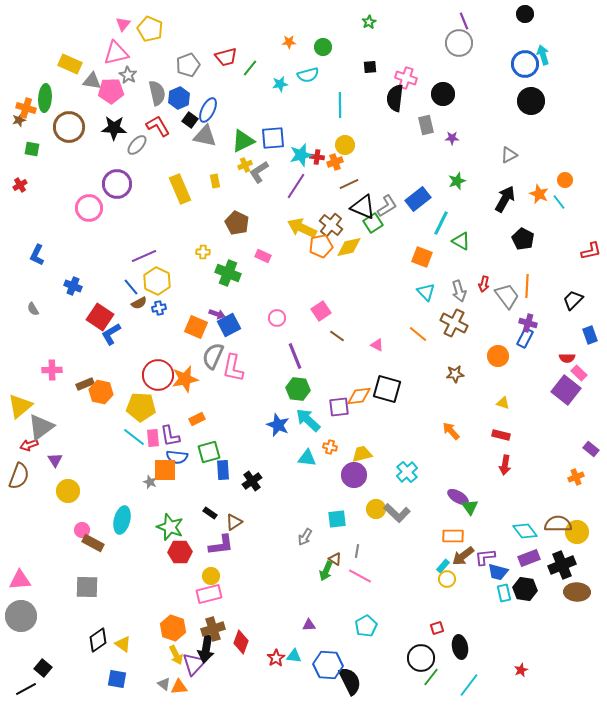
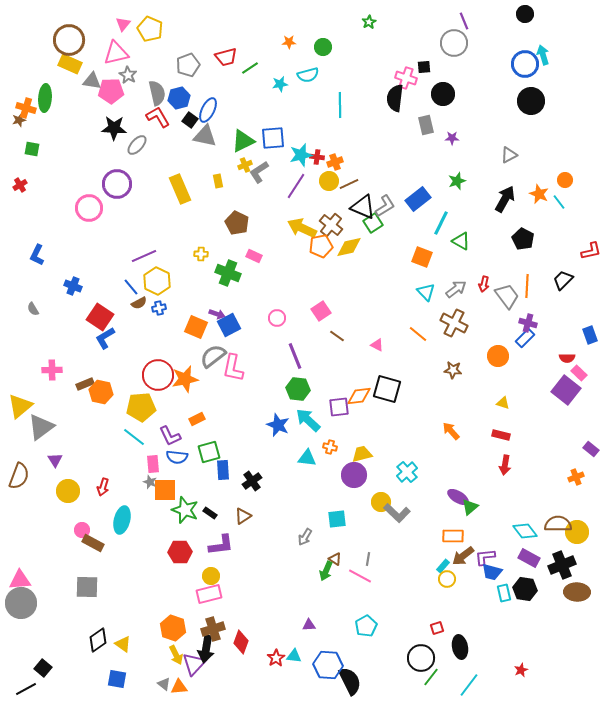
gray circle at (459, 43): moved 5 px left
black square at (370, 67): moved 54 px right
green line at (250, 68): rotated 18 degrees clockwise
blue hexagon at (179, 98): rotated 10 degrees clockwise
red L-shape at (158, 126): moved 9 px up
brown circle at (69, 127): moved 87 px up
yellow circle at (345, 145): moved 16 px left, 36 px down
yellow rectangle at (215, 181): moved 3 px right
gray L-shape at (387, 206): moved 2 px left
yellow cross at (203, 252): moved 2 px left, 2 px down
pink rectangle at (263, 256): moved 9 px left
gray arrow at (459, 291): moved 3 px left, 2 px up; rotated 110 degrees counterclockwise
black trapezoid at (573, 300): moved 10 px left, 20 px up
blue L-shape at (111, 334): moved 6 px left, 4 px down
blue rectangle at (525, 338): rotated 18 degrees clockwise
gray semicircle at (213, 356): rotated 28 degrees clockwise
brown star at (455, 374): moved 2 px left, 4 px up; rotated 12 degrees clockwise
yellow pentagon at (141, 407): rotated 8 degrees counterclockwise
purple L-shape at (170, 436): rotated 15 degrees counterclockwise
pink rectangle at (153, 438): moved 26 px down
red arrow at (29, 445): moved 74 px right, 42 px down; rotated 54 degrees counterclockwise
orange square at (165, 470): moved 20 px down
green triangle at (470, 507): rotated 24 degrees clockwise
yellow circle at (376, 509): moved 5 px right, 7 px up
brown triangle at (234, 522): moved 9 px right, 6 px up
green star at (170, 527): moved 15 px right, 17 px up
gray line at (357, 551): moved 11 px right, 8 px down
purple rectangle at (529, 558): rotated 50 degrees clockwise
blue trapezoid at (498, 572): moved 6 px left
gray circle at (21, 616): moved 13 px up
